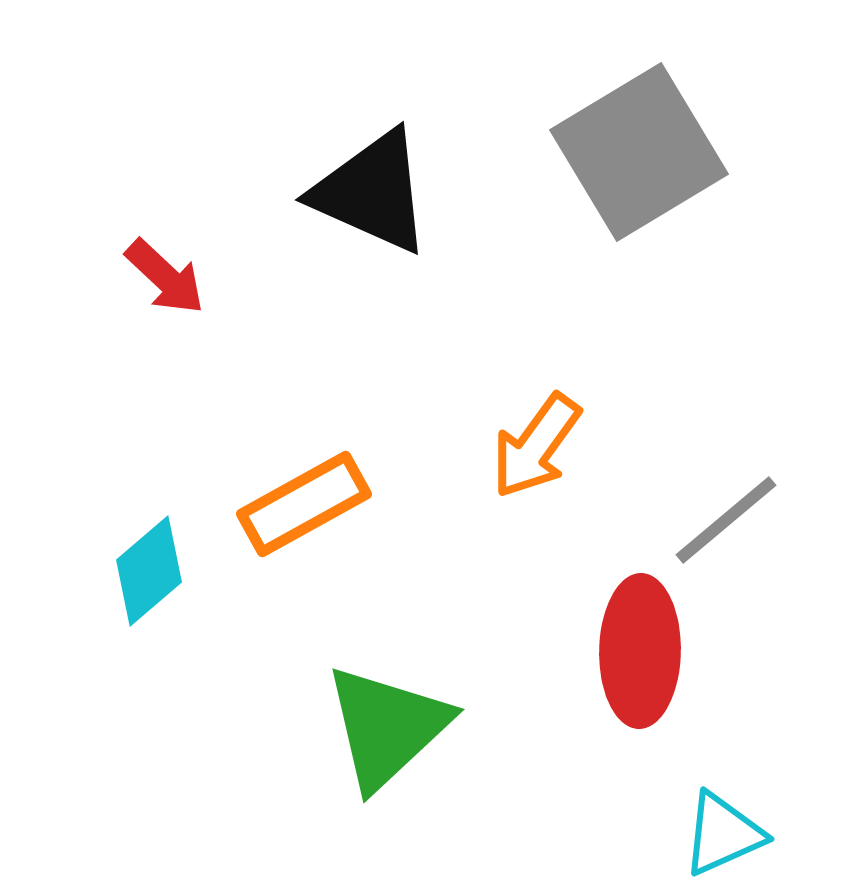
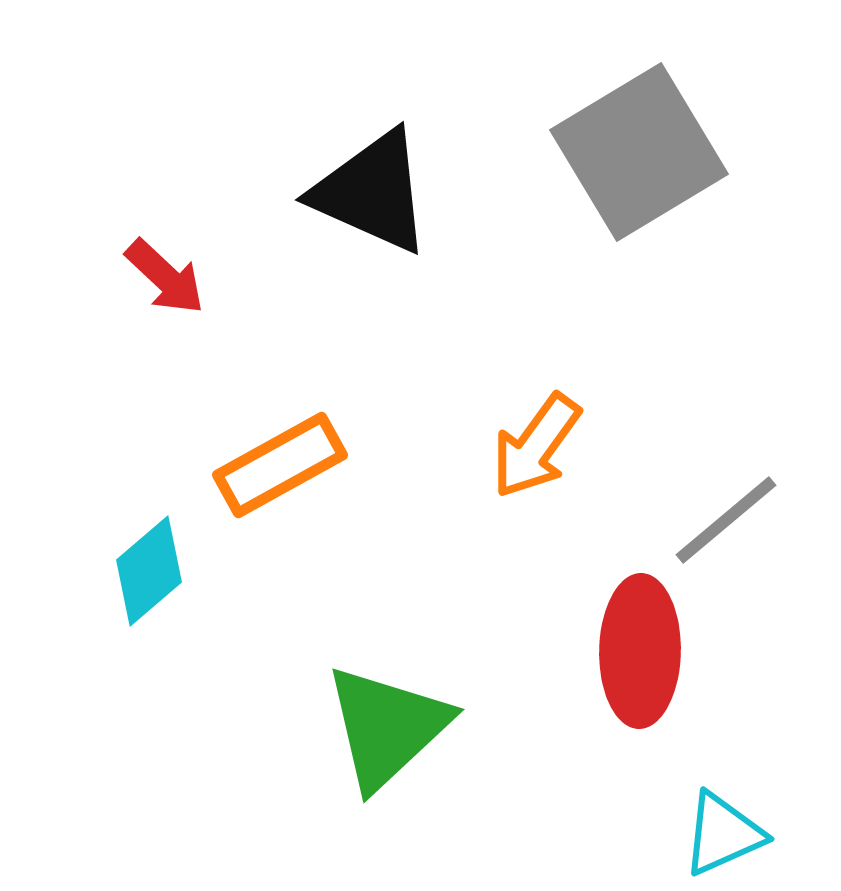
orange rectangle: moved 24 px left, 39 px up
